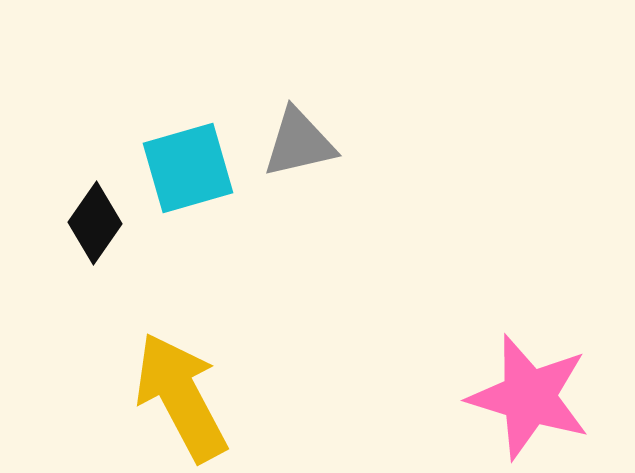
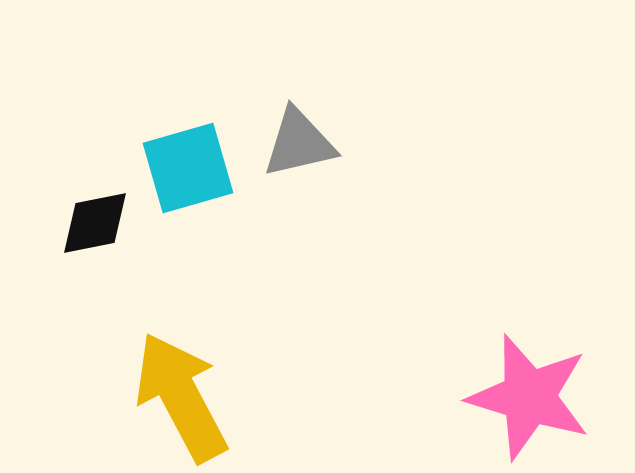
black diamond: rotated 44 degrees clockwise
